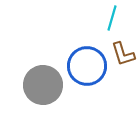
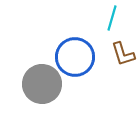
blue circle: moved 12 px left, 9 px up
gray circle: moved 1 px left, 1 px up
